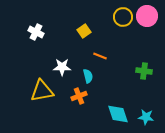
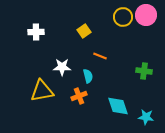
pink circle: moved 1 px left, 1 px up
white cross: rotated 28 degrees counterclockwise
cyan diamond: moved 8 px up
